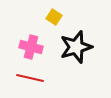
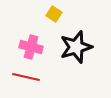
yellow square: moved 3 px up
red line: moved 4 px left, 1 px up
